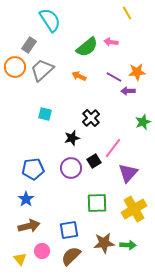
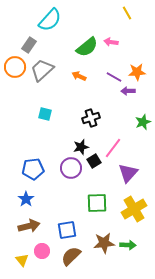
cyan semicircle: rotated 75 degrees clockwise
black cross: rotated 24 degrees clockwise
black star: moved 9 px right, 9 px down
blue square: moved 2 px left
yellow triangle: moved 2 px right, 1 px down
